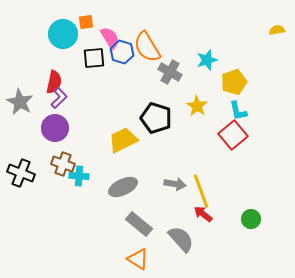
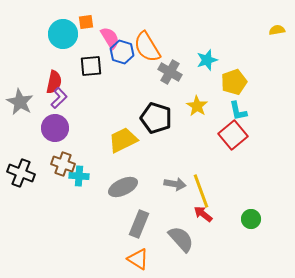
black square: moved 3 px left, 8 px down
gray rectangle: rotated 72 degrees clockwise
